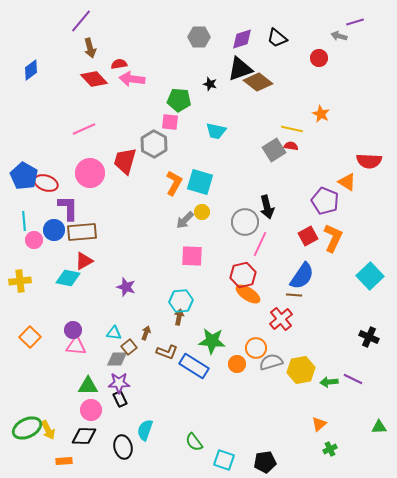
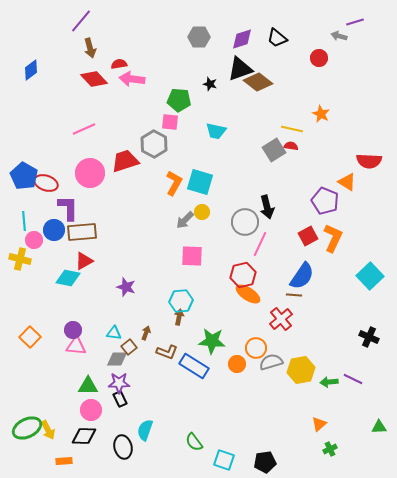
red trapezoid at (125, 161): rotated 56 degrees clockwise
yellow cross at (20, 281): moved 22 px up; rotated 20 degrees clockwise
